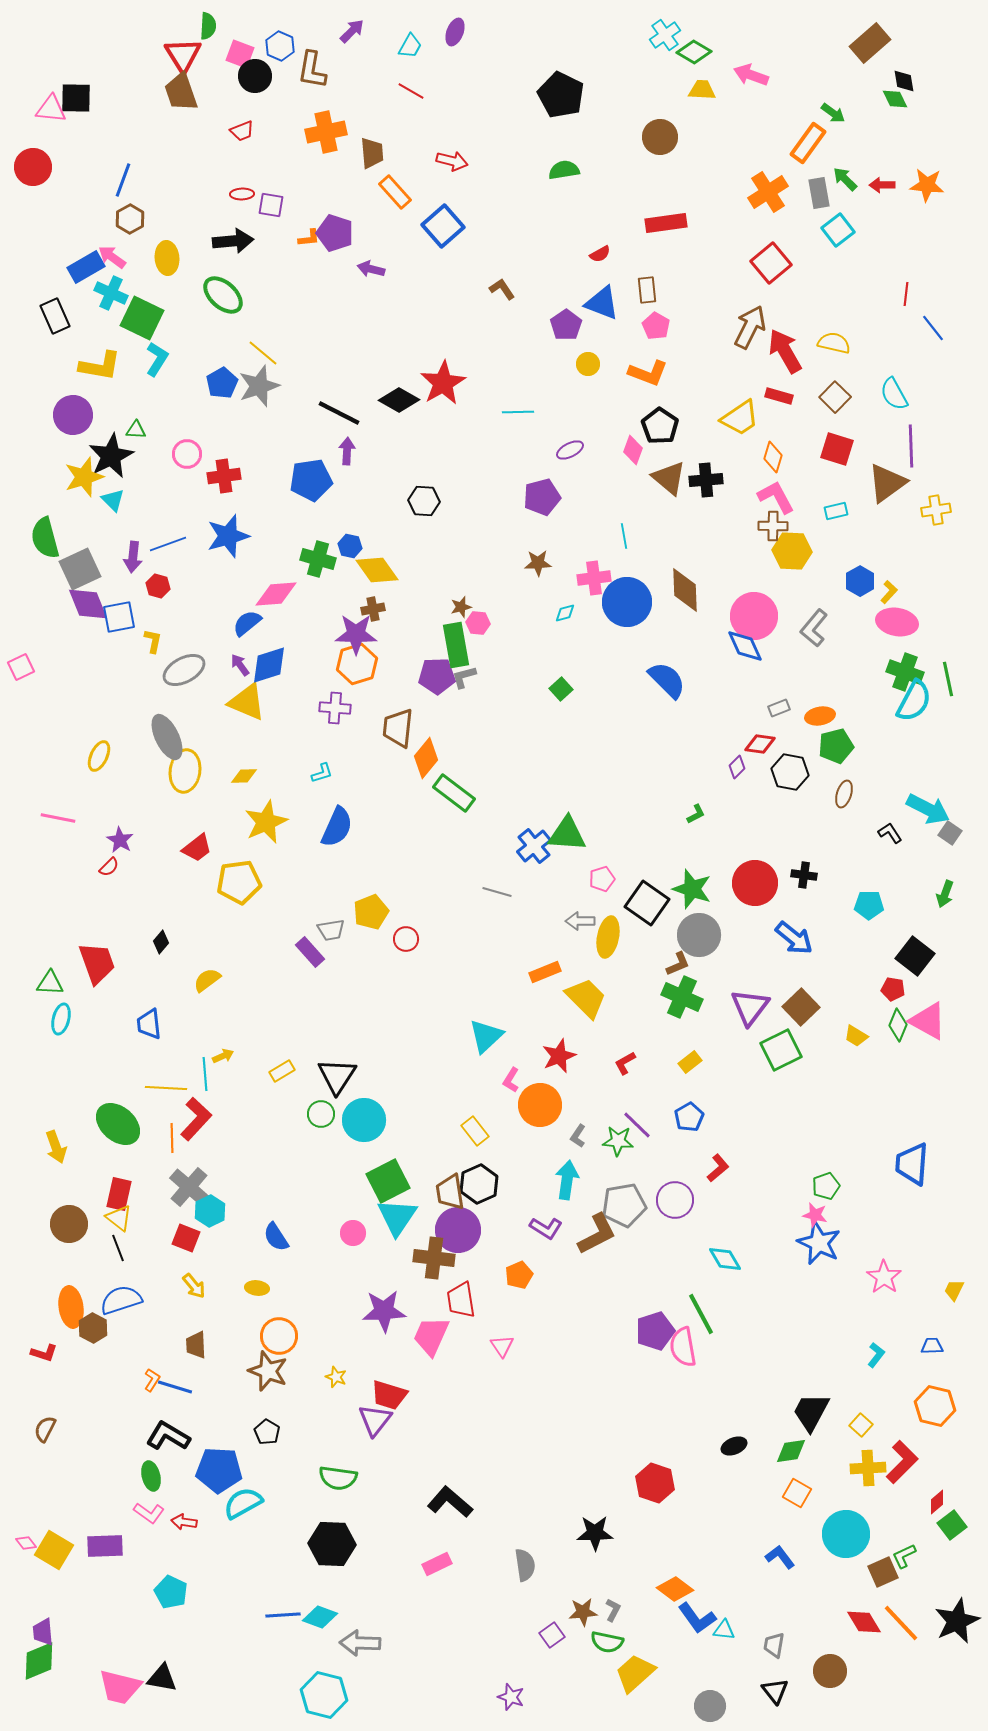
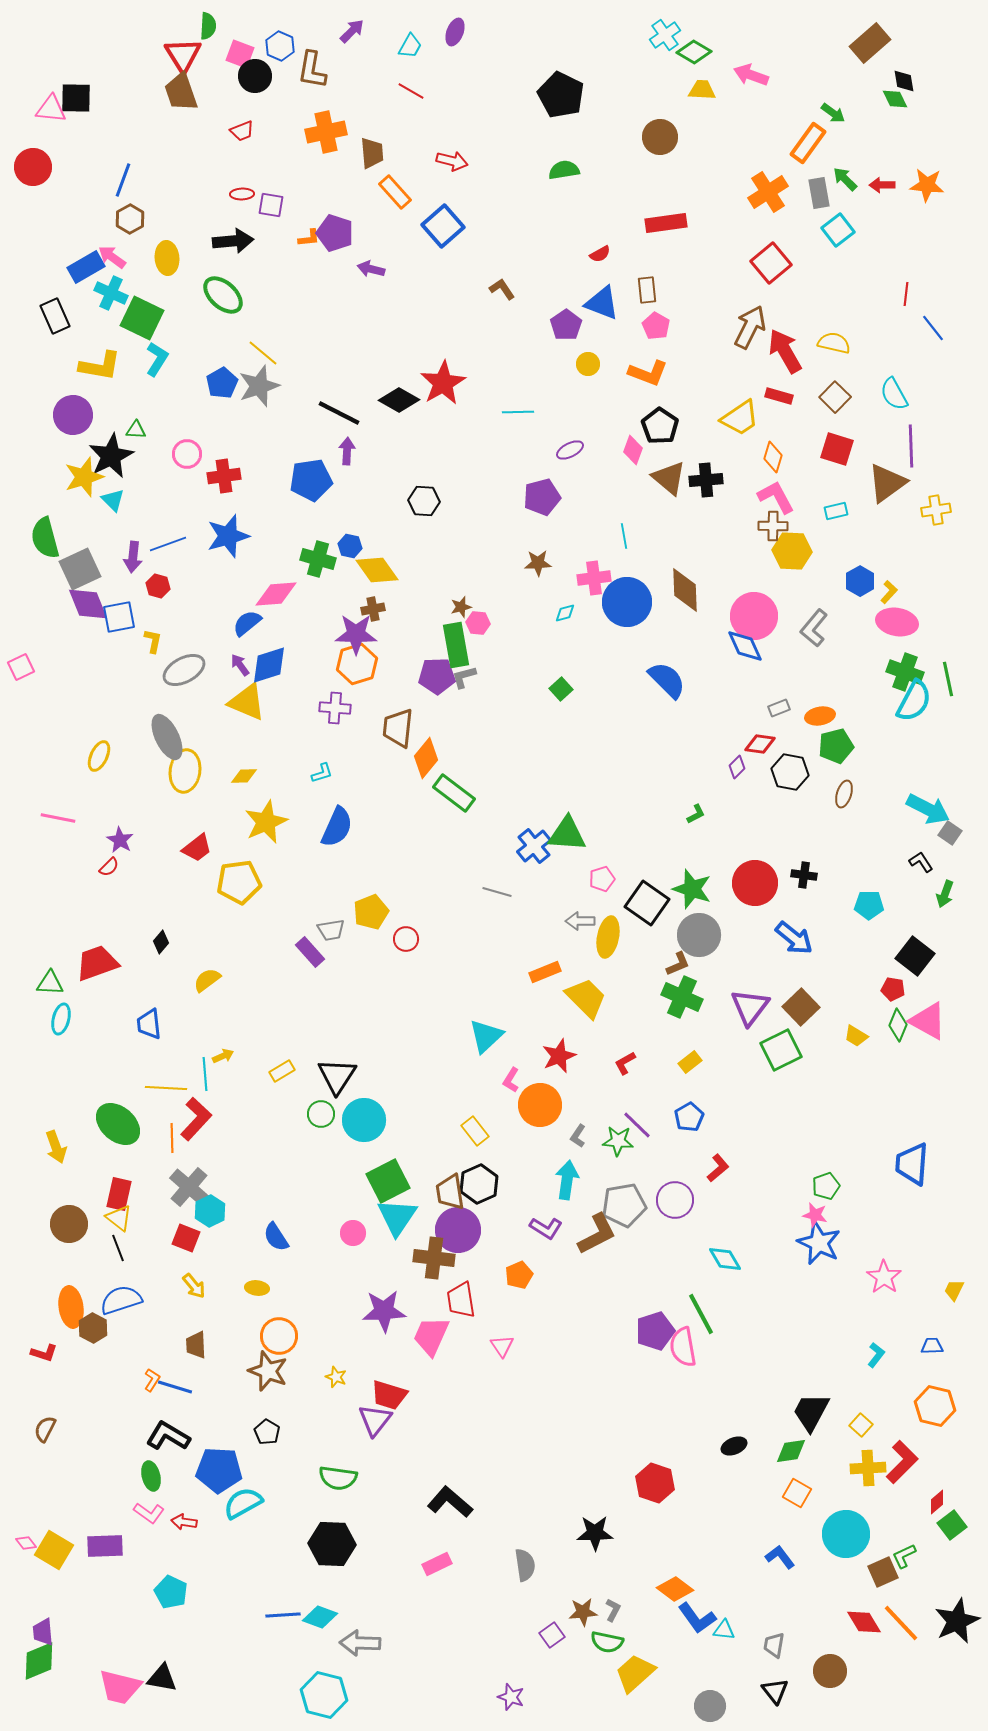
black L-shape at (890, 833): moved 31 px right, 29 px down
red trapezoid at (97, 963): rotated 90 degrees counterclockwise
